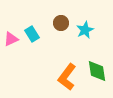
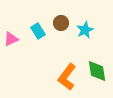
cyan rectangle: moved 6 px right, 3 px up
